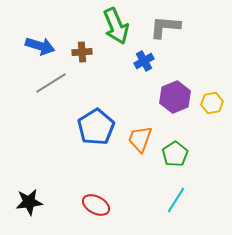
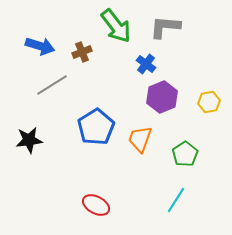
green arrow: rotated 15 degrees counterclockwise
brown cross: rotated 18 degrees counterclockwise
blue cross: moved 2 px right, 3 px down; rotated 24 degrees counterclockwise
gray line: moved 1 px right, 2 px down
purple hexagon: moved 13 px left
yellow hexagon: moved 3 px left, 1 px up
green pentagon: moved 10 px right
black star: moved 62 px up
